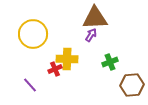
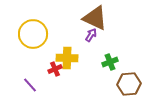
brown triangle: rotated 28 degrees clockwise
yellow cross: moved 1 px up
brown hexagon: moved 3 px left, 1 px up
